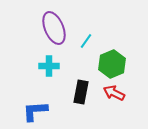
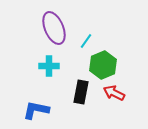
green hexagon: moved 9 px left, 1 px down
blue L-shape: moved 1 px right, 1 px up; rotated 16 degrees clockwise
